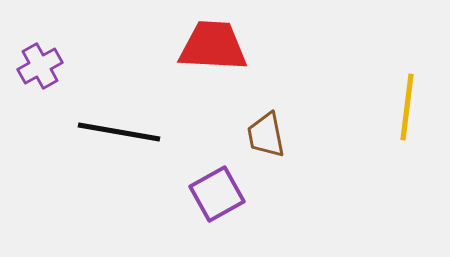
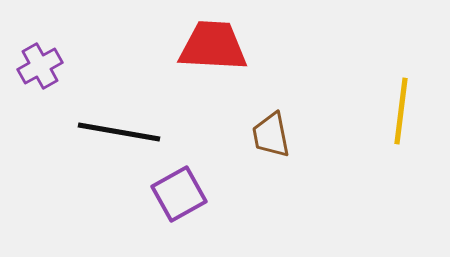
yellow line: moved 6 px left, 4 px down
brown trapezoid: moved 5 px right
purple square: moved 38 px left
